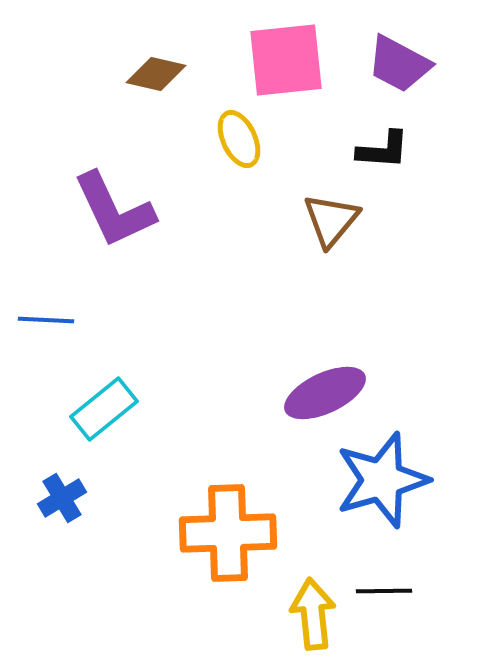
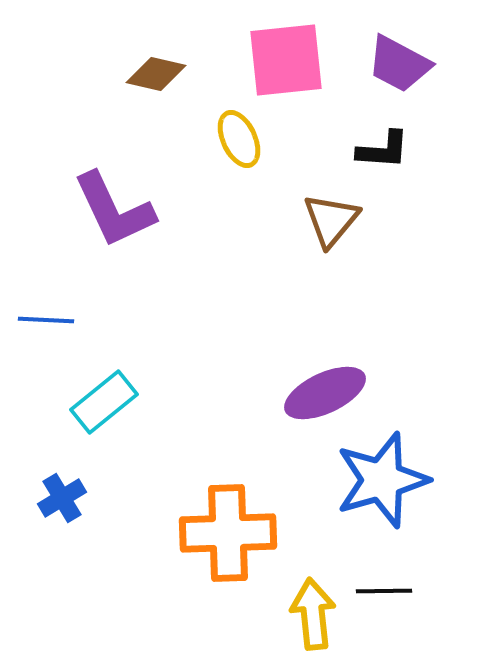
cyan rectangle: moved 7 px up
